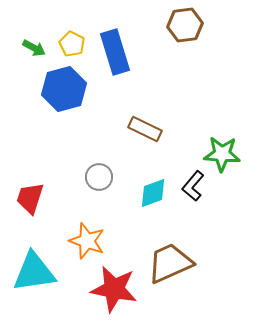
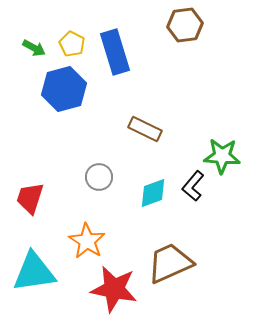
green star: moved 2 px down
orange star: rotated 12 degrees clockwise
